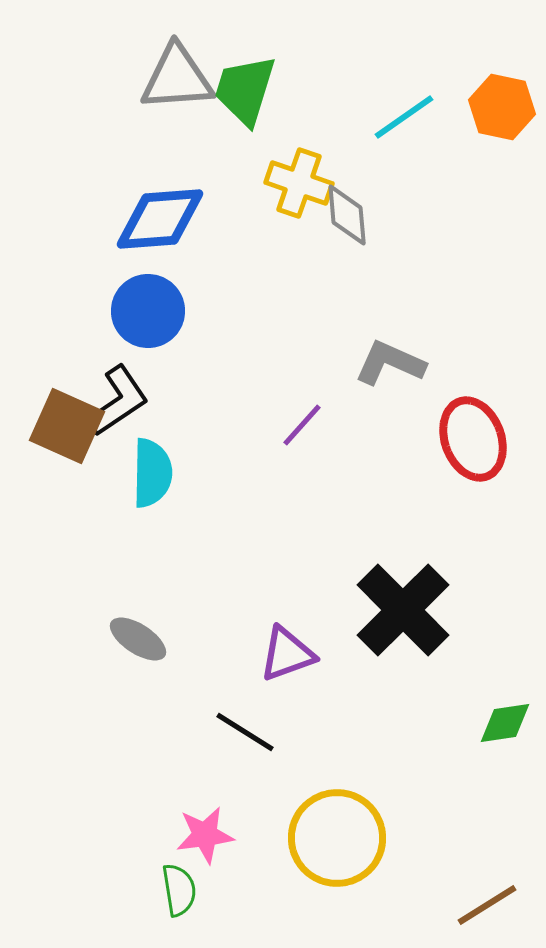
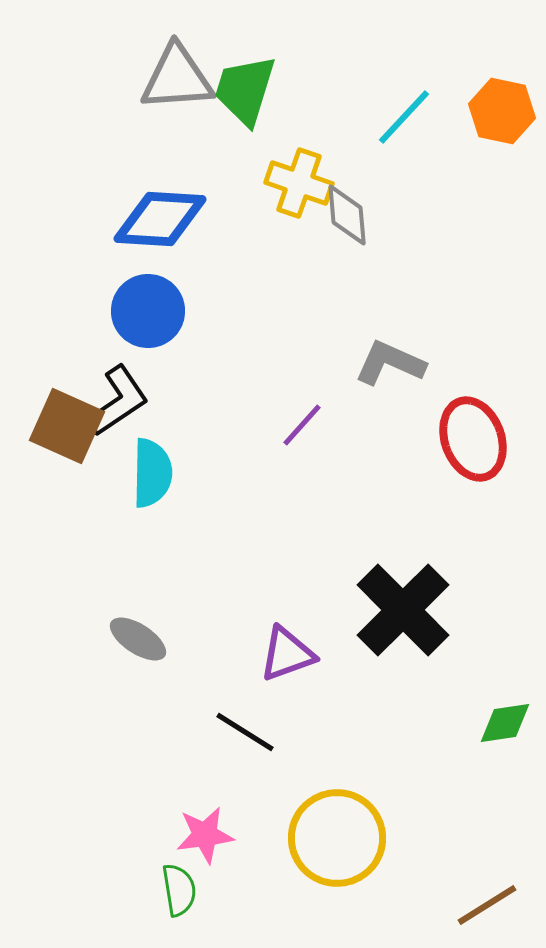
orange hexagon: moved 4 px down
cyan line: rotated 12 degrees counterclockwise
blue diamond: rotated 8 degrees clockwise
